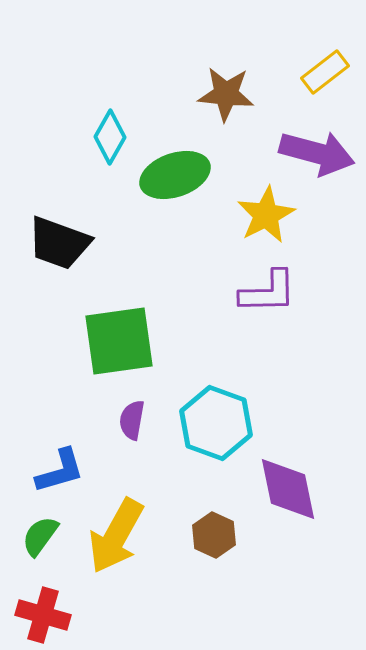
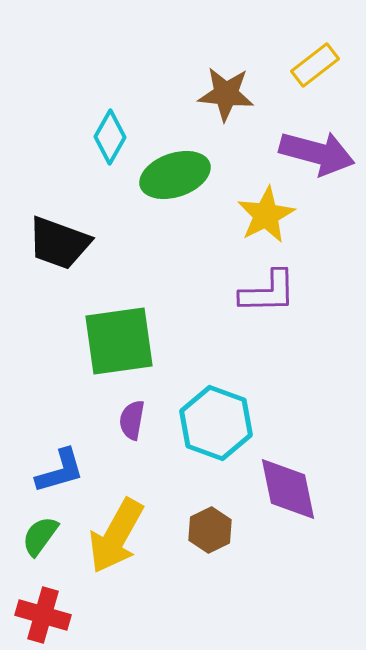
yellow rectangle: moved 10 px left, 7 px up
brown hexagon: moved 4 px left, 5 px up; rotated 9 degrees clockwise
